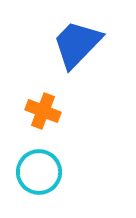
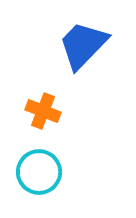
blue trapezoid: moved 6 px right, 1 px down
